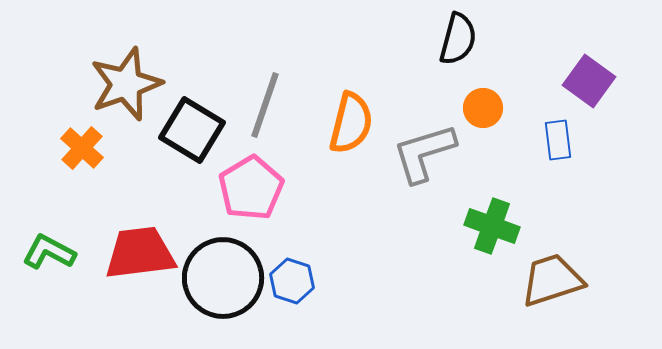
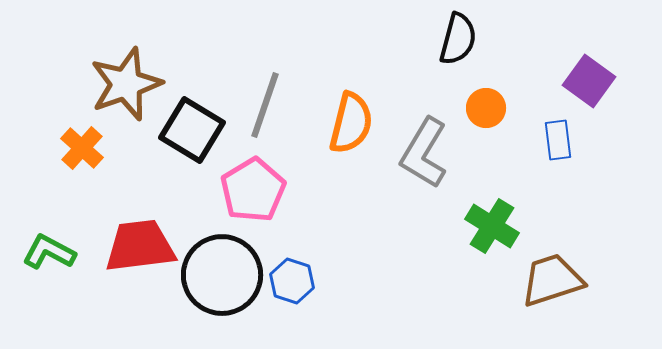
orange circle: moved 3 px right
gray L-shape: rotated 42 degrees counterclockwise
pink pentagon: moved 2 px right, 2 px down
green cross: rotated 12 degrees clockwise
red trapezoid: moved 7 px up
black circle: moved 1 px left, 3 px up
